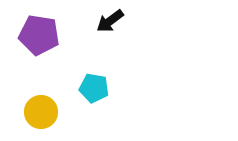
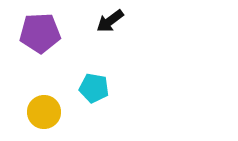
purple pentagon: moved 1 px right, 2 px up; rotated 12 degrees counterclockwise
yellow circle: moved 3 px right
